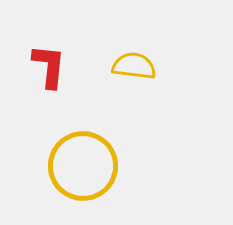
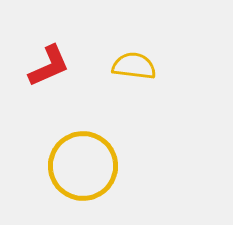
red L-shape: rotated 60 degrees clockwise
